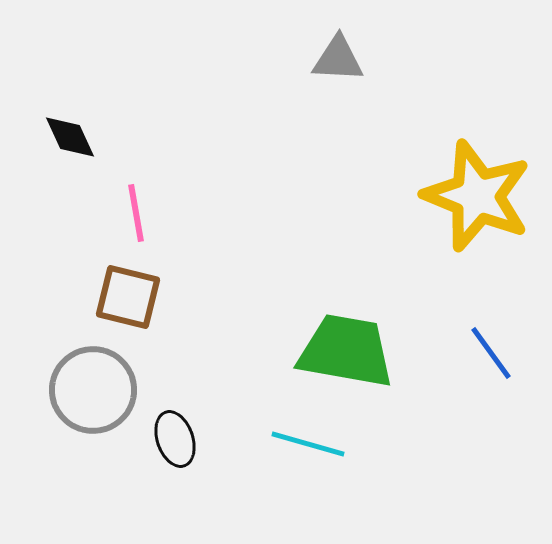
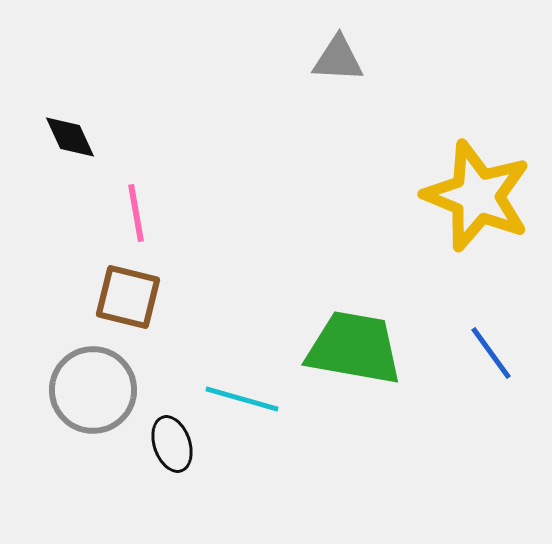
green trapezoid: moved 8 px right, 3 px up
black ellipse: moved 3 px left, 5 px down
cyan line: moved 66 px left, 45 px up
